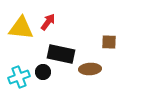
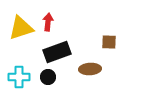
red arrow: rotated 30 degrees counterclockwise
yellow triangle: rotated 24 degrees counterclockwise
black rectangle: moved 4 px left, 2 px up; rotated 32 degrees counterclockwise
black circle: moved 5 px right, 5 px down
cyan cross: rotated 20 degrees clockwise
